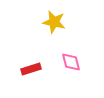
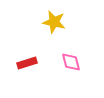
red rectangle: moved 4 px left, 6 px up
